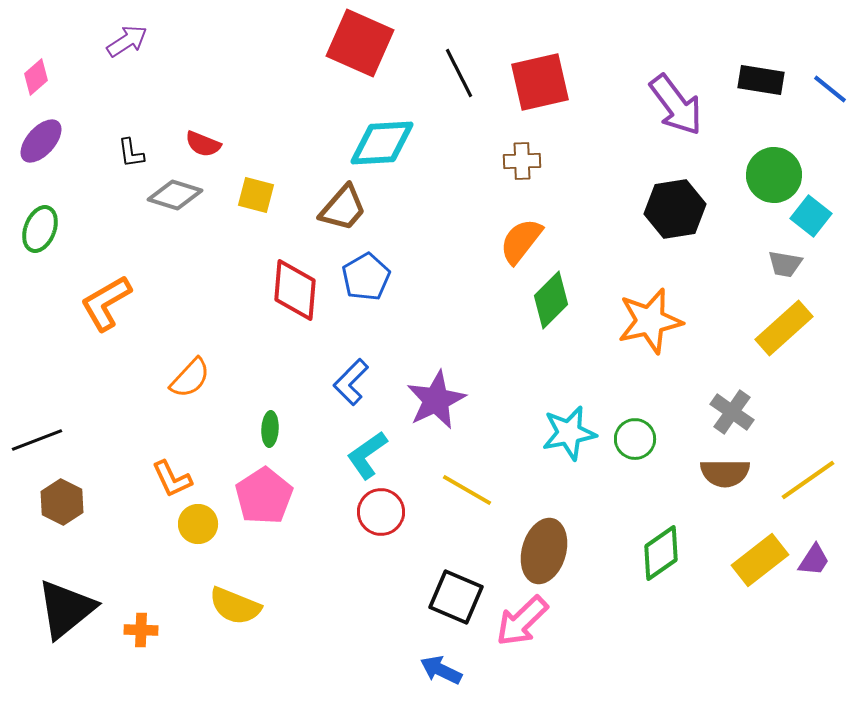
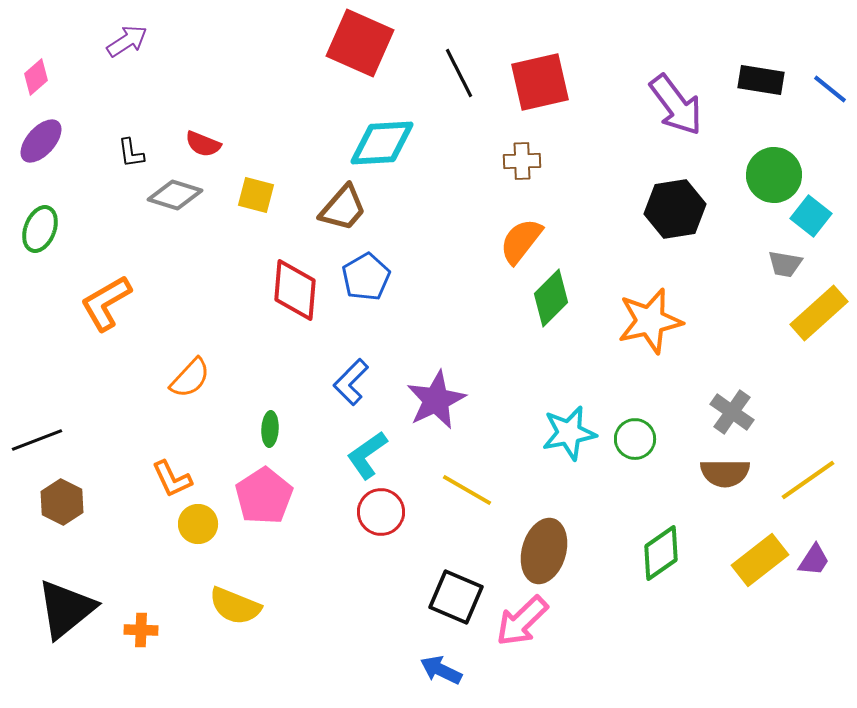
green diamond at (551, 300): moved 2 px up
yellow rectangle at (784, 328): moved 35 px right, 15 px up
